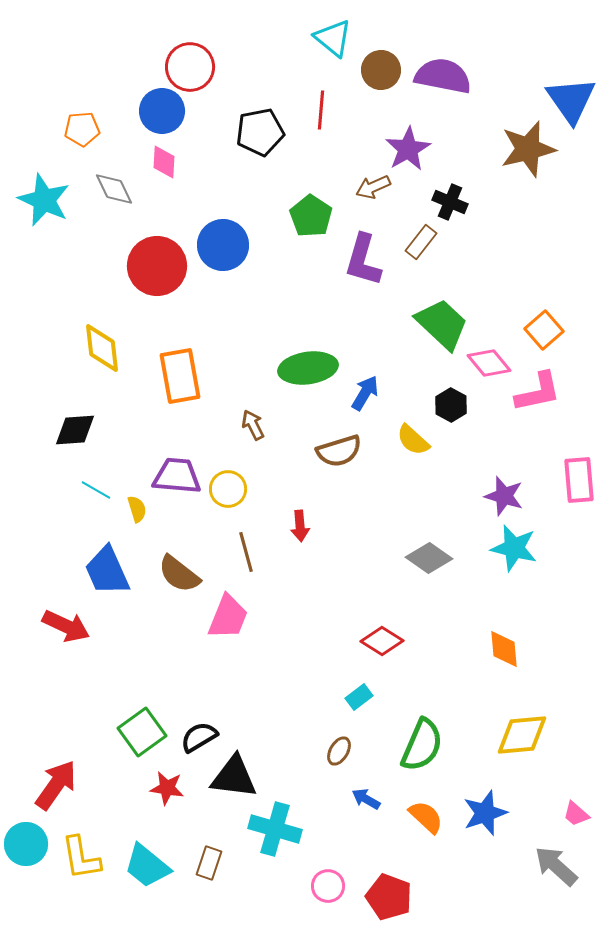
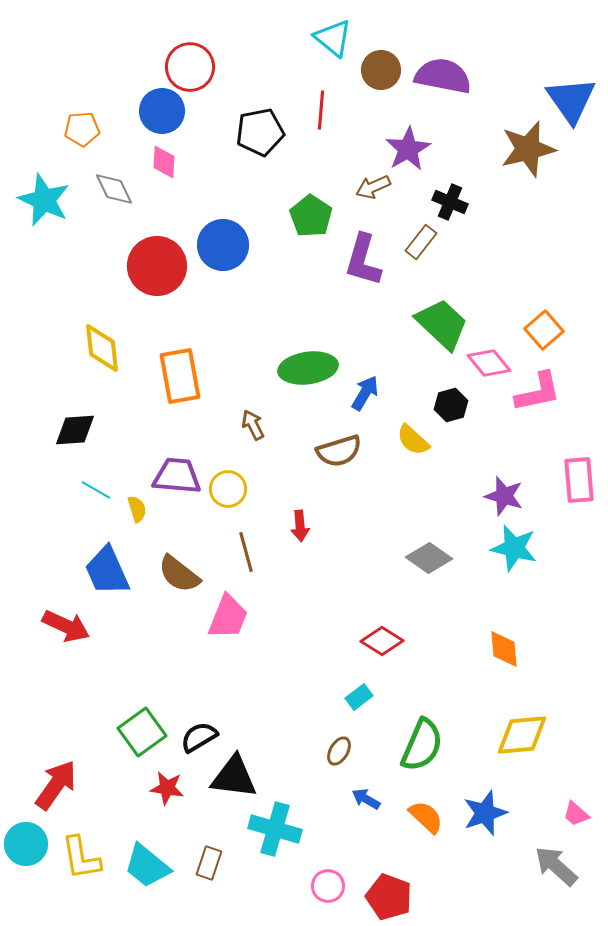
black hexagon at (451, 405): rotated 16 degrees clockwise
